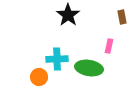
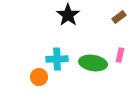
brown rectangle: moved 3 px left; rotated 64 degrees clockwise
pink rectangle: moved 11 px right, 9 px down
green ellipse: moved 4 px right, 5 px up
